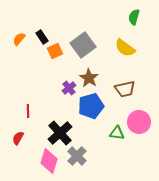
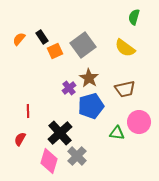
red semicircle: moved 2 px right, 1 px down
